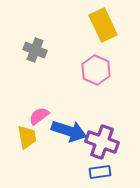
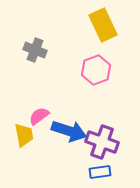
pink hexagon: rotated 16 degrees clockwise
yellow trapezoid: moved 3 px left, 2 px up
